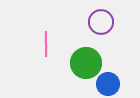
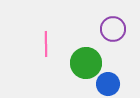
purple circle: moved 12 px right, 7 px down
